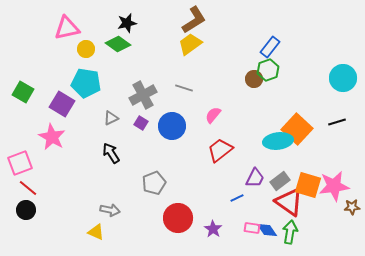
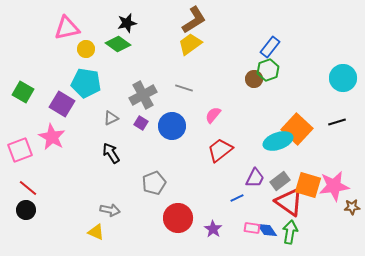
cyan ellipse at (278, 141): rotated 12 degrees counterclockwise
pink square at (20, 163): moved 13 px up
